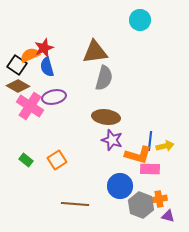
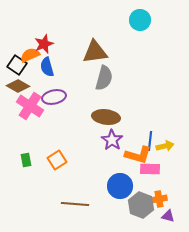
red star: moved 4 px up
purple star: rotated 15 degrees clockwise
green rectangle: rotated 40 degrees clockwise
